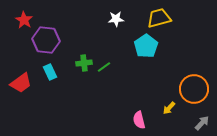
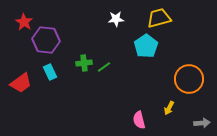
red star: moved 2 px down
orange circle: moved 5 px left, 10 px up
yellow arrow: rotated 16 degrees counterclockwise
gray arrow: rotated 42 degrees clockwise
